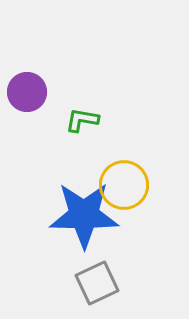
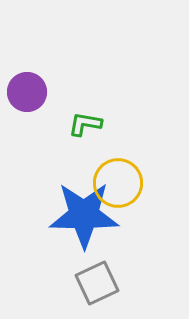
green L-shape: moved 3 px right, 4 px down
yellow circle: moved 6 px left, 2 px up
